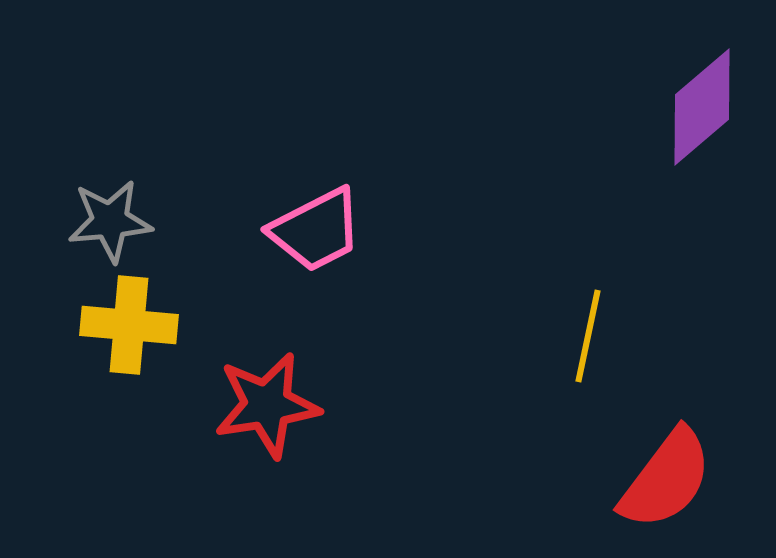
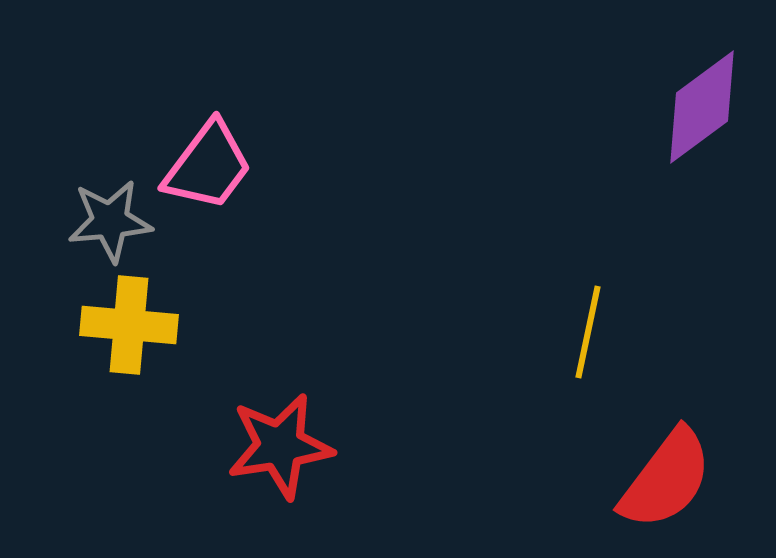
purple diamond: rotated 4 degrees clockwise
pink trapezoid: moved 108 px left, 64 px up; rotated 26 degrees counterclockwise
yellow line: moved 4 px up
red star: moved 13 px right, 41 px down
